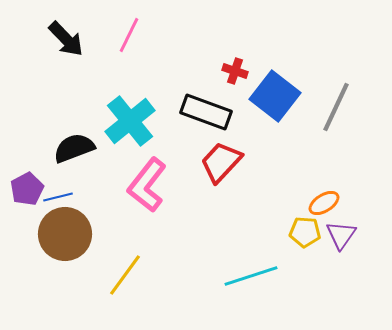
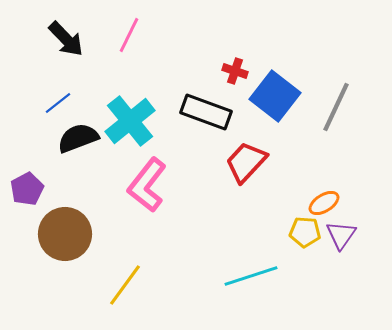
black semicircle: moved 4 px right, 10 px up
red trapezoid: moved 25 px right
blue line: moved 94 px up; rotated 24 degrees counterclockwise
yellow line: moved 10 px down
